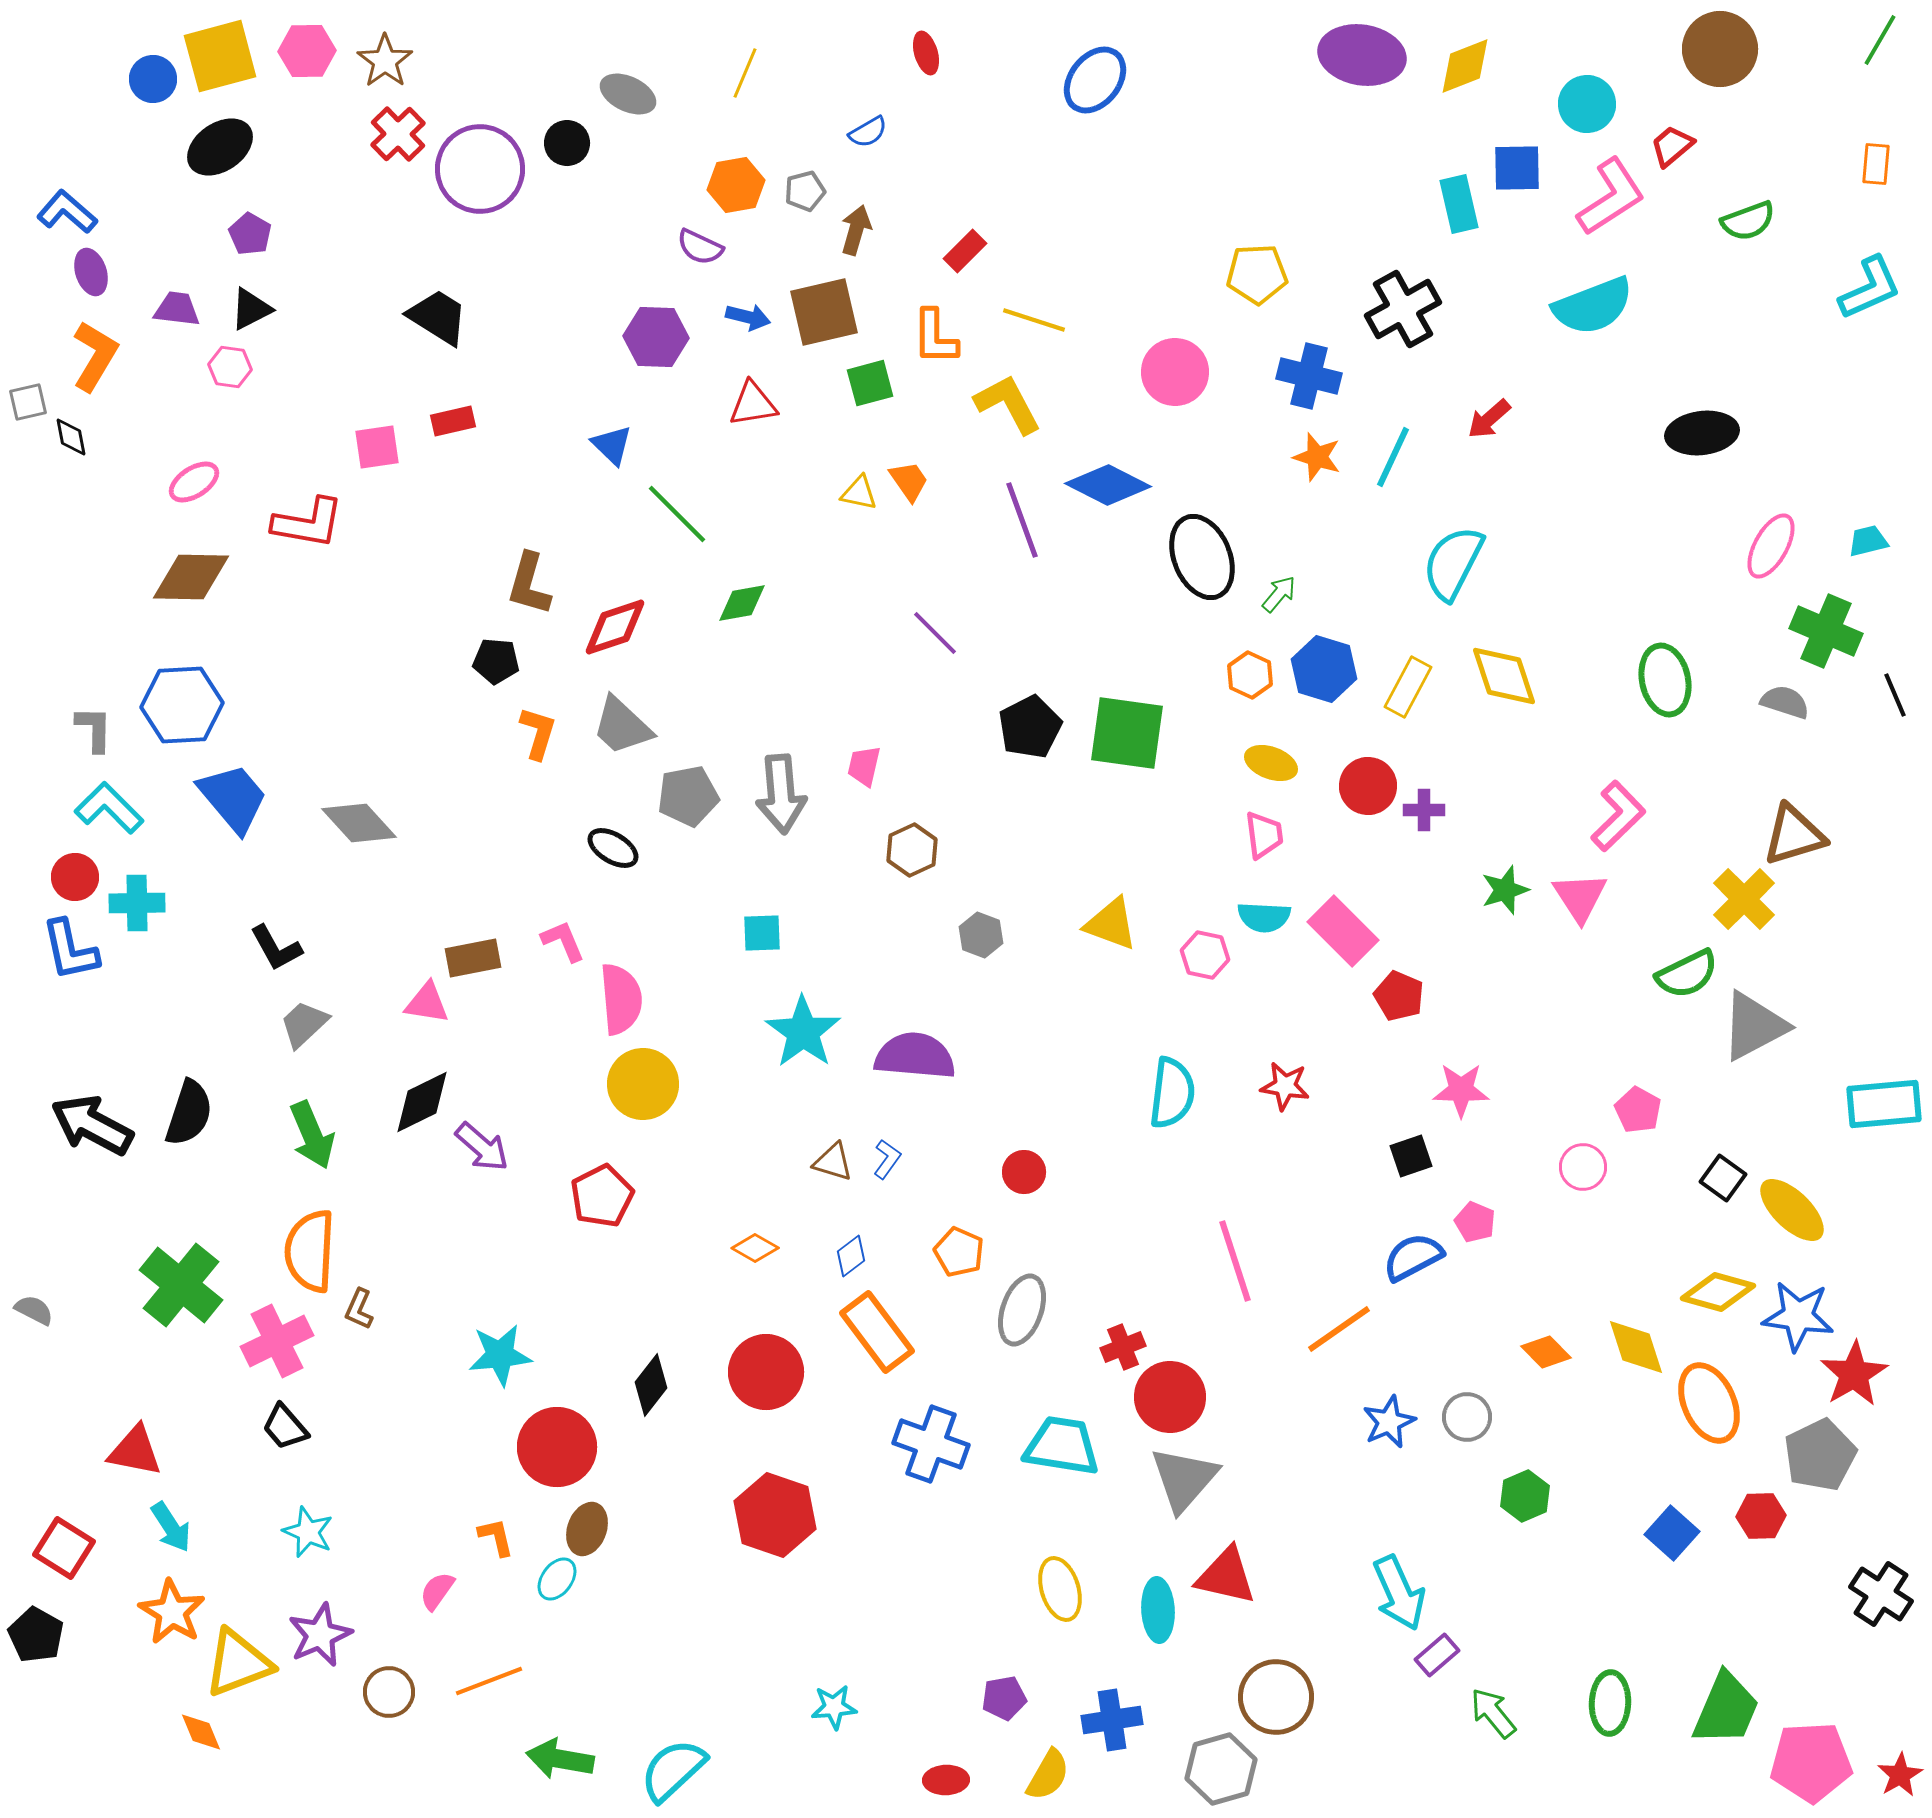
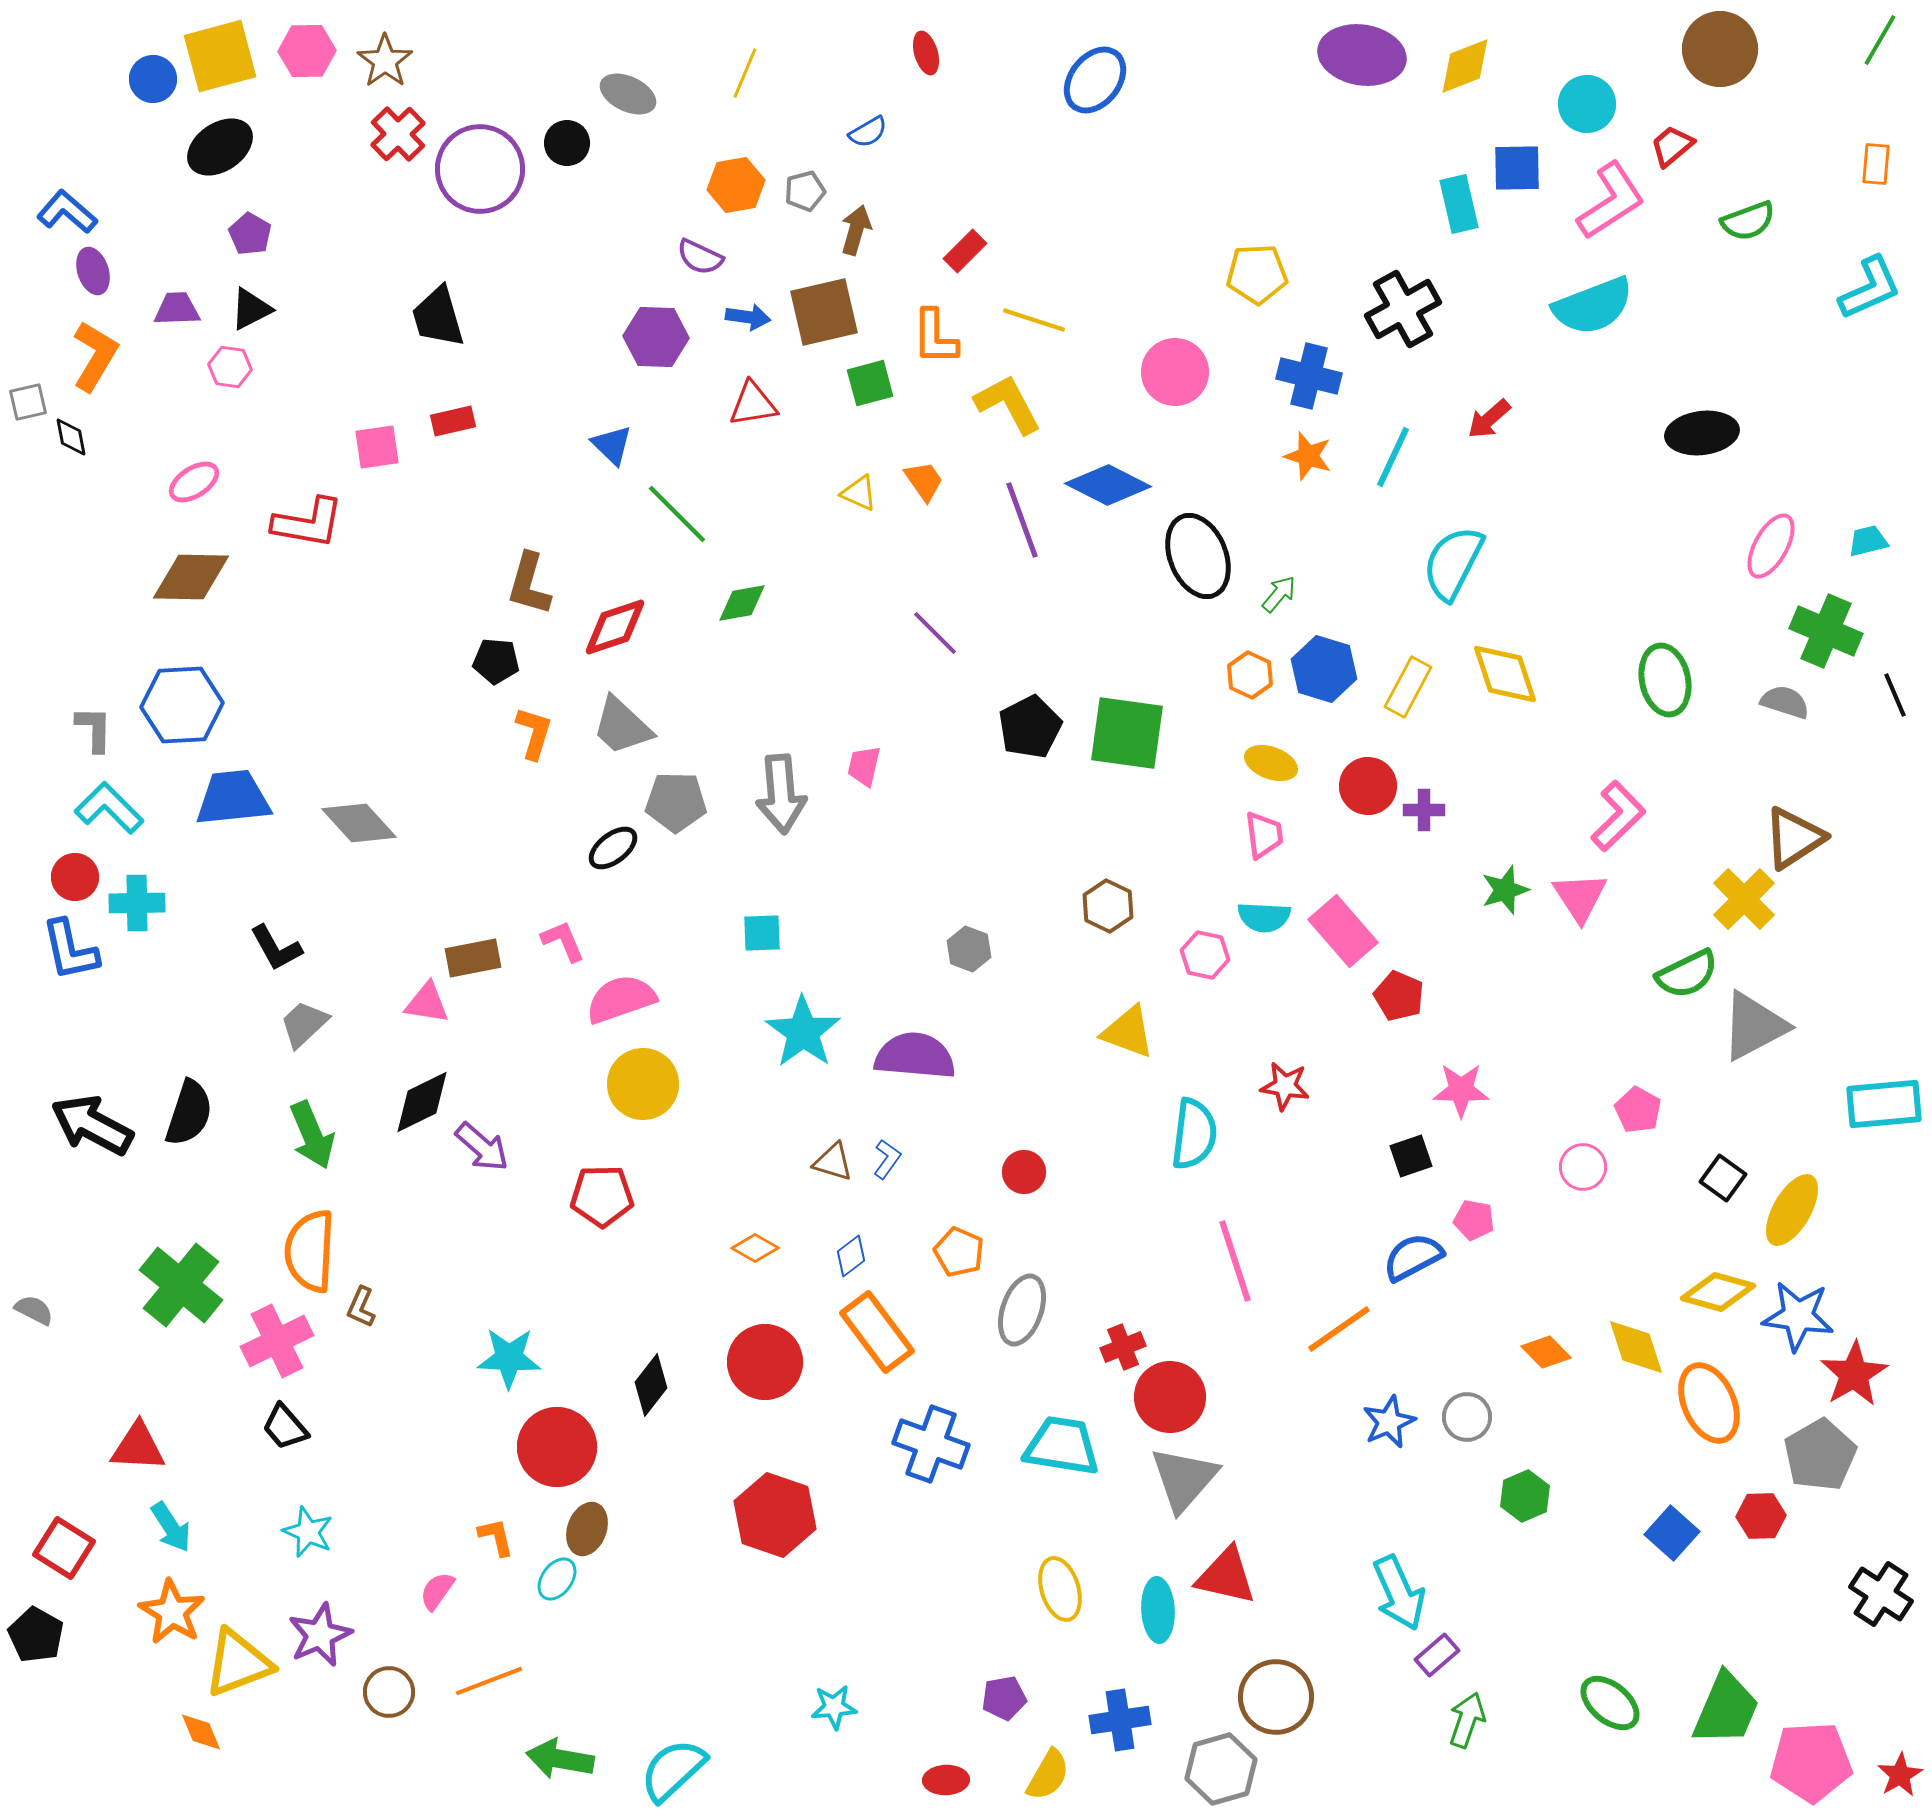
pink L-shape at (1611, 197): moved 4 px down
purple semicircle at (700, 247): moved 10 px down
purple ellipse at (91, 272): moved 2 px right, 1 px up
purple trapezoid at (177, 309): rotated 9 degrees counterclockwise
black trapezoid at (438, 317): rotated 138 degrees counterclockwise
blue arrow at (748, 317): rotated 6 degrees counterclockwise
orange star at (1317, 457): moved 9 px left, 1 px up
orange trapezoid at (909, 481): moved 15 px right
yellow triangle at (859, 493): rotated 12 degrees clockwise
black ellipse at (1202, 557): moved 4 px left, 1 px up
yellow diamond at (1504, 676): moved 1 px right, 2 px up
orange L-shape at (538, 733): moved 4 px left
gray pentagon at (688, 796): moved 12 px left, 6 px down; rotated 12 degrees clockwise
blue trapezoid at (233, 798): rotated 56 degrees counterclockwise
brown triangle at (1794, 835): moved 3 px down; rotated 16 degrees counterclockwise
black ellipse at (613, 848): rotated 69 degrees counterclockwise
brown hexagon at (912, 850): moved 196 px right, 56 px down; rotated 9 degrees counterclockwise
yellow triangle at (1111, 924): moved 17 px right, 108 px down
pink rectangle at (1343, 931): rotated 4 degrees clockwise
gray hexagon at (981, 935): moved 12 px left, 14 px down
pink semicircle at (621, 999): rotated 104 degrees counterclockwise
cyan semicircle at (1172, 1093): moved 22 px right, 41 px down
red pentagon at (602, 1196): rotated 26 degrees clockwise
yellow ellipse at (1792, 1210): rotated 76 degrees clockwise
pink pentagon at (1475, 1222): moved 1 px left, 2 px up; rotated 12 degrees counterclockwise
brown L-shape at (359, 1309): moved 2 px right, 2 px up
cyan star at (500, 1355): moved 9 px right, 3 px down; rotated 8 degrees clockwise
red circle at (766, 1372): moved 1 px left, 10 px up
red triangle at (135, 1451): moved 3 px right, 4 px up; rotated 8 degrees counterclockwise
gray pentagon at (1820, 1455): rotated 4 degrees counterclockwise
green ellipse at (1610, 1703): rotated 52 degrees counterclockwise
green arrow at (1493, 1713): moved 26 px left, 7 px down; rotated 58 degrees clockwise
blue cross at (1112, 1720): moved 8 px right
